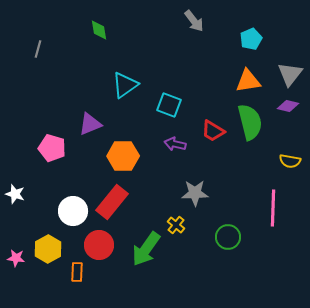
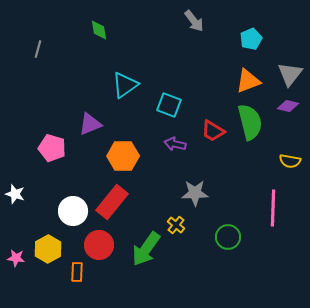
orange triangle: rotated 12 degrees counterclockwise
